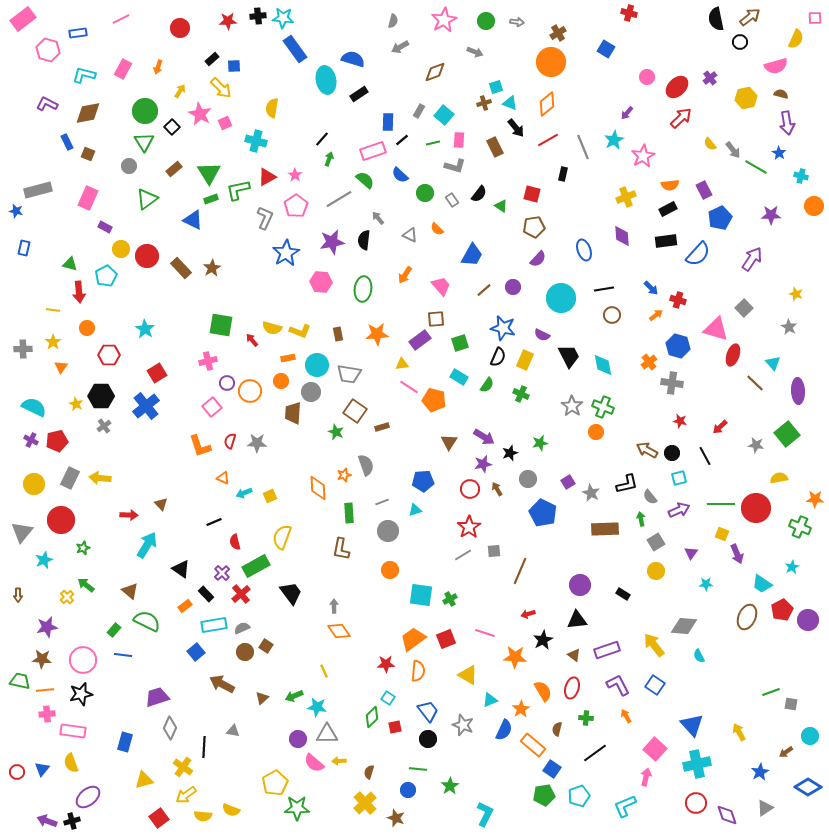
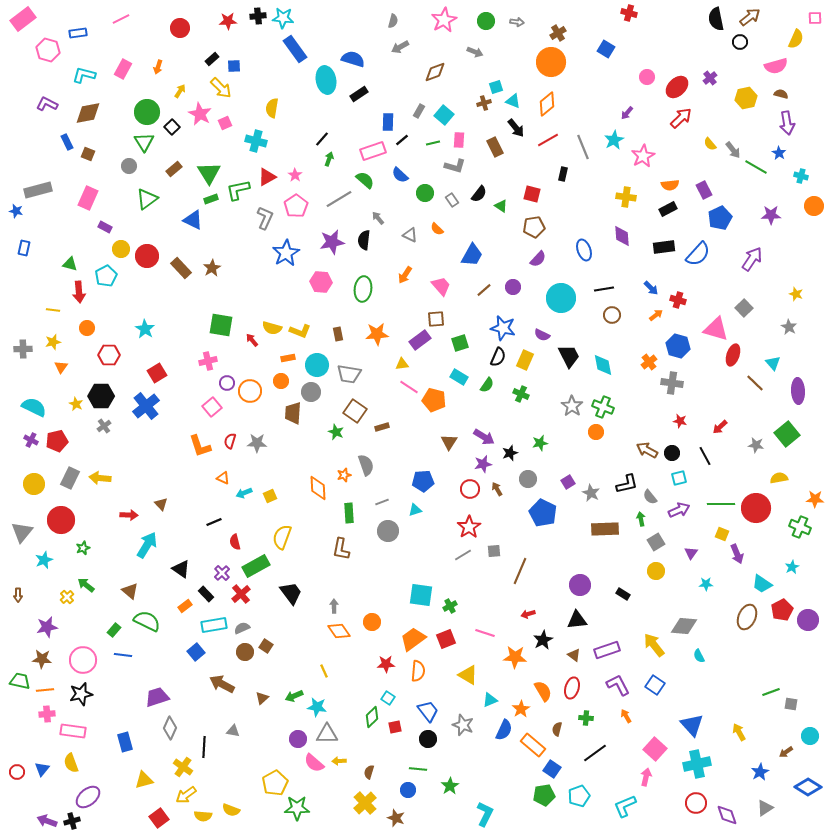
cyan triangle at (510, 103): moved 3 px right, 2 px up
green circle at (145, 111): moved 2 px right, 1 px down
yellow cross at (626, 197): rotated 30 degrees clockwise
black rectangle at (666, 241): moved 2 px left, 6 px down
yellow star at (53, 342): rotated 21 degrees clockwise
orange circle at (390, 570): moved 18 px left, 52 px down
green cross at (450, 599): moved 7 px down
blue rectangle at (125, 742): rotated 30 degrees counterclockwise
